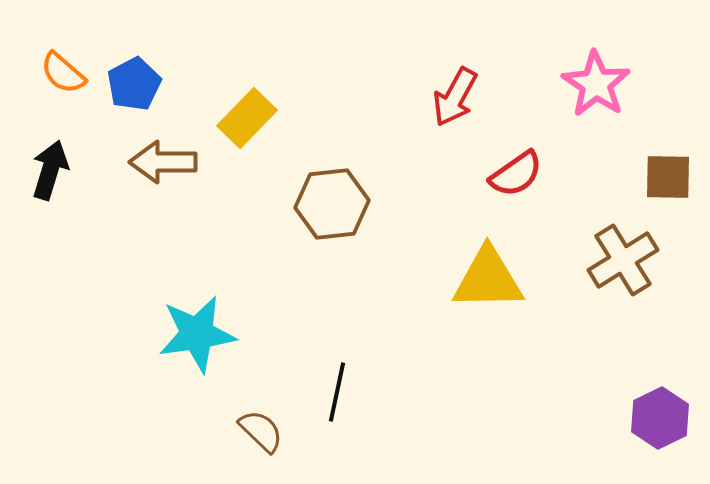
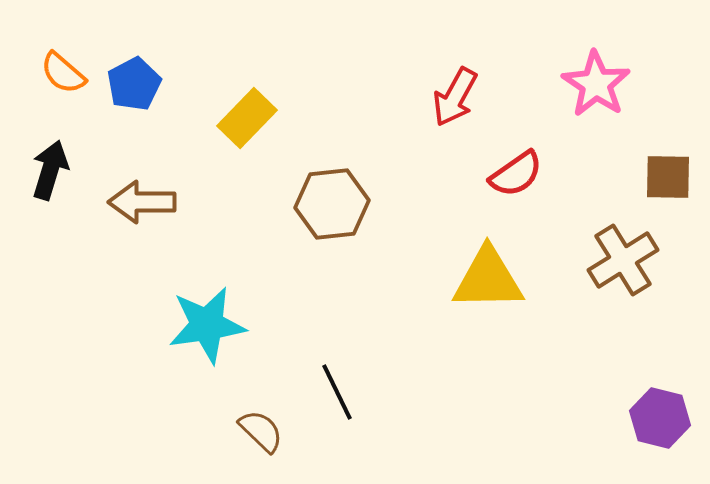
brown arrow: moved 21 px left, 40 px down
cyan star: moved 10 px right, 9 px up
black line: rotated 38 degrees counterclockwise
purple hexagon: rotated 20 degrees counterclockwise
